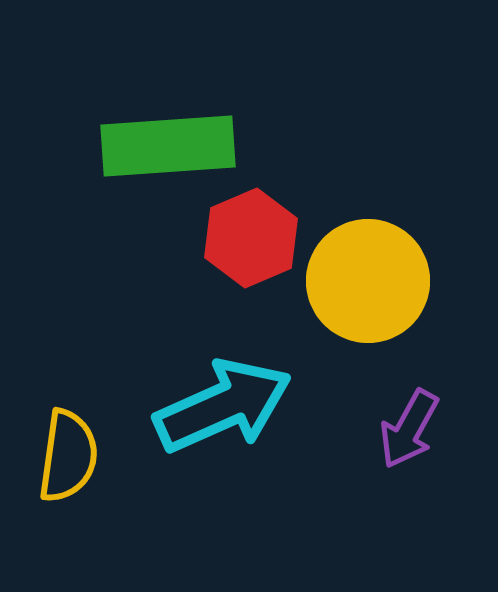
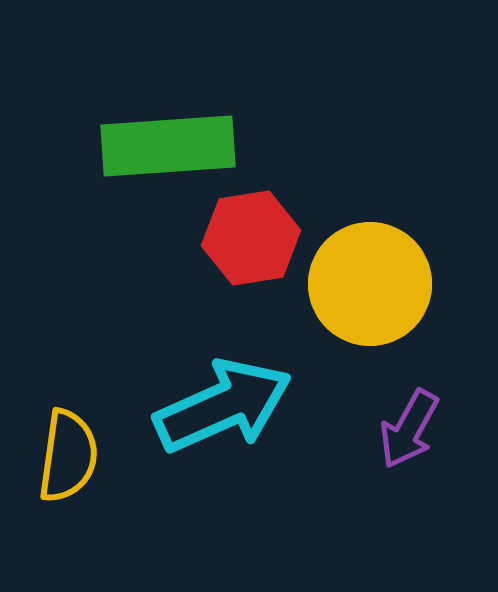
red hexagon: rotated 14 degrees clockwise
yellow circle: moved 2 px right, 3 px down
